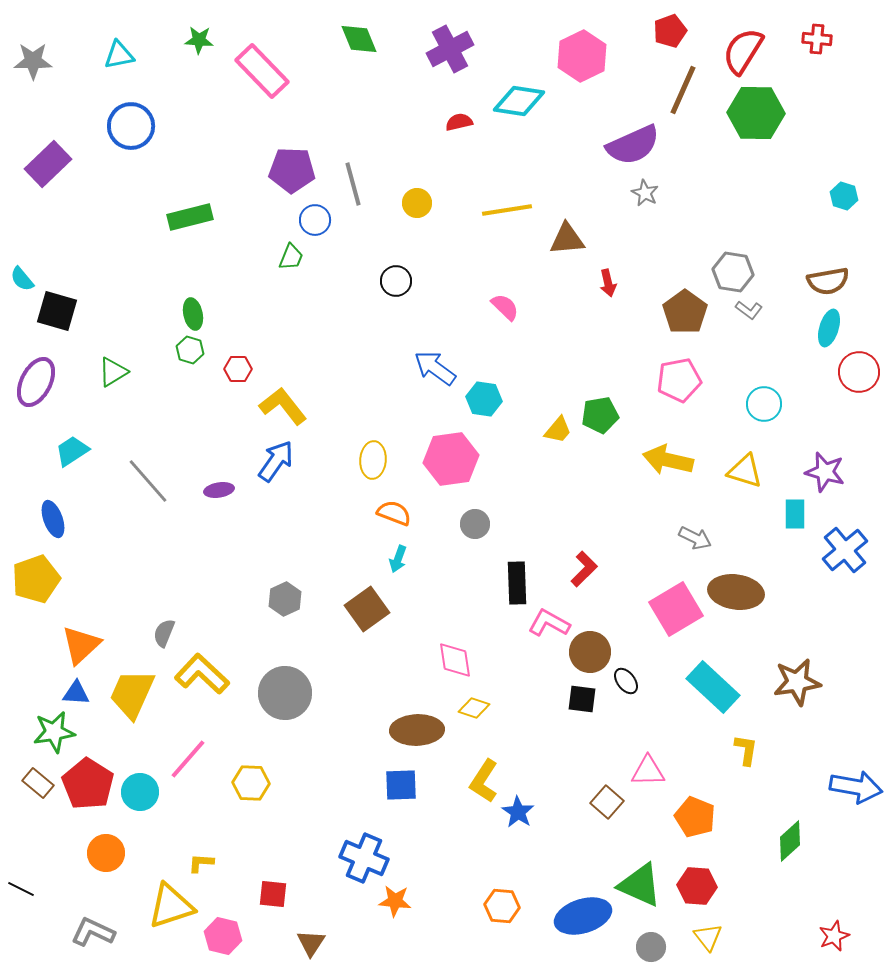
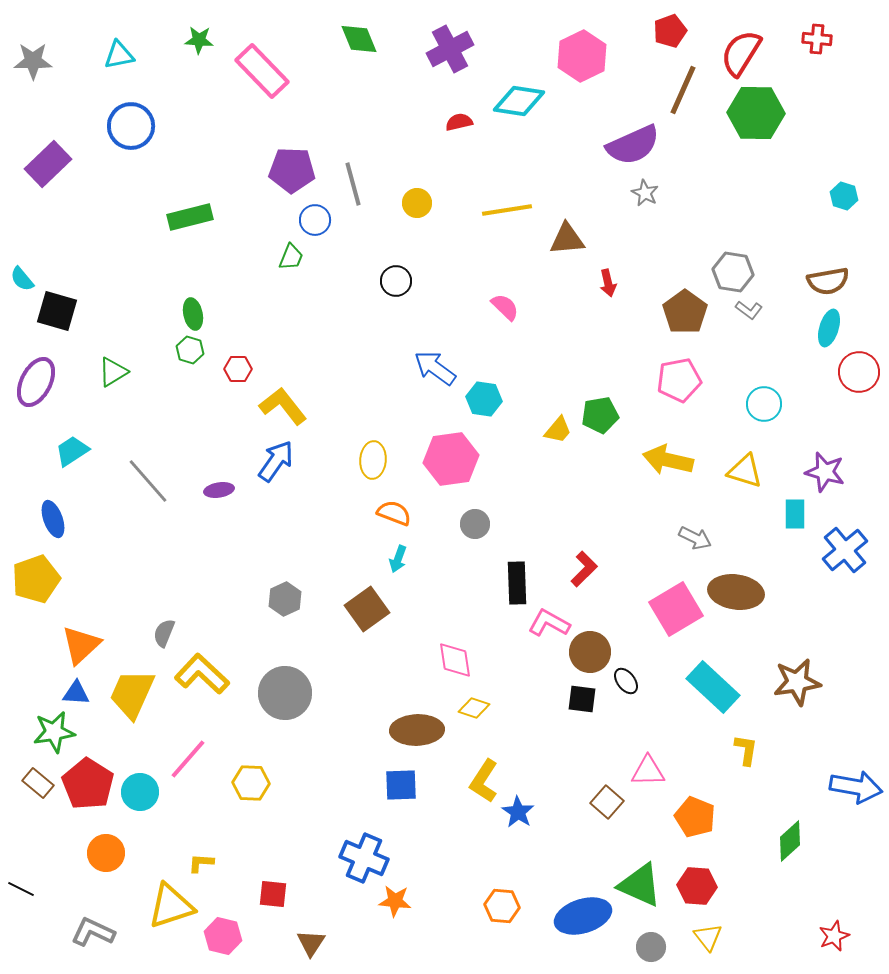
red semicircle at (743, 51): moved 2 px left, 2 px down
